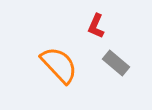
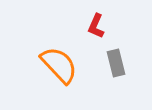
gray rectangle: rotated 36 degrees clockwise
